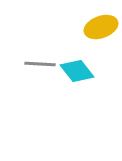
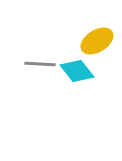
yellow ellipse: moved 4 px left, 14 px down; rotated 12 degrees counterclockwise
